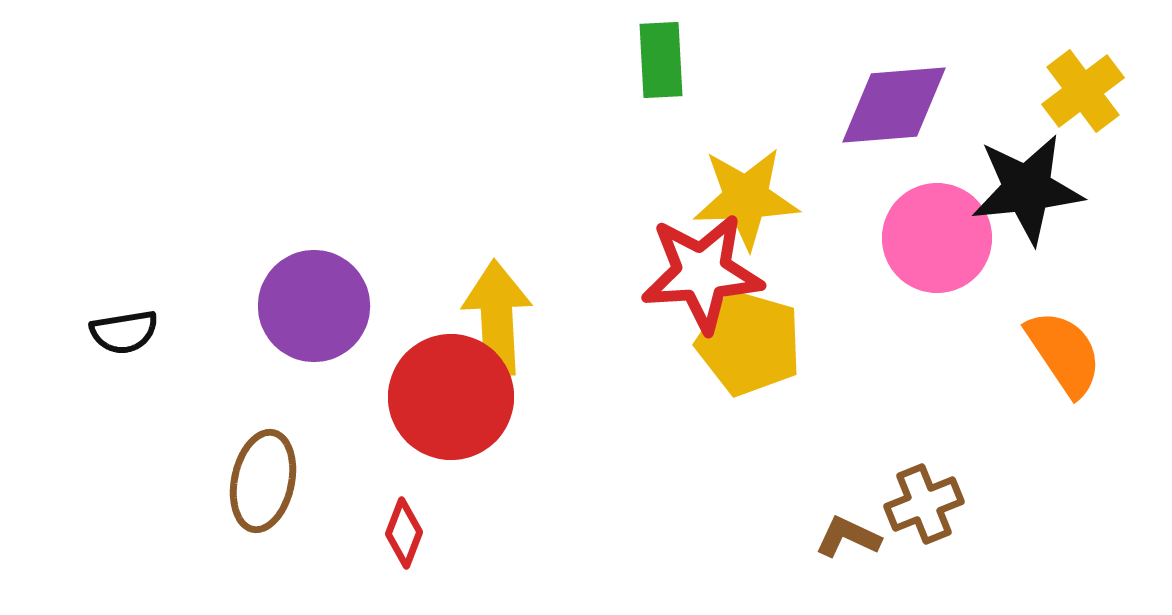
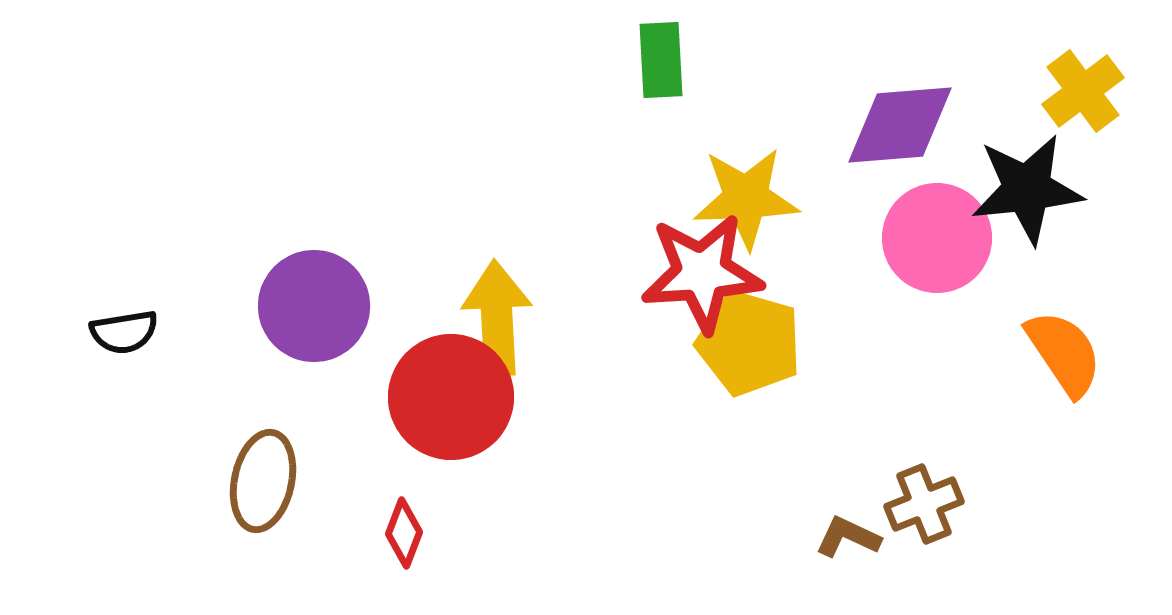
purple diamond: moved 6 px right, 20 px down
